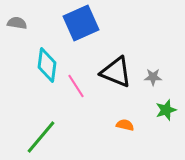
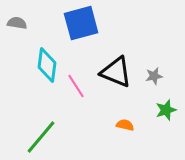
blue square: rotated 9 degrees clockwise
gray star: moved 1 px right, 1 px up; rotated 12 degrees counterclockwise
